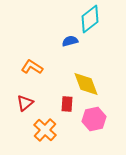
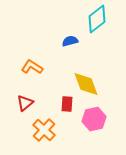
cyan diamond: moved 7 px right
orange cross: moved 1 px left
